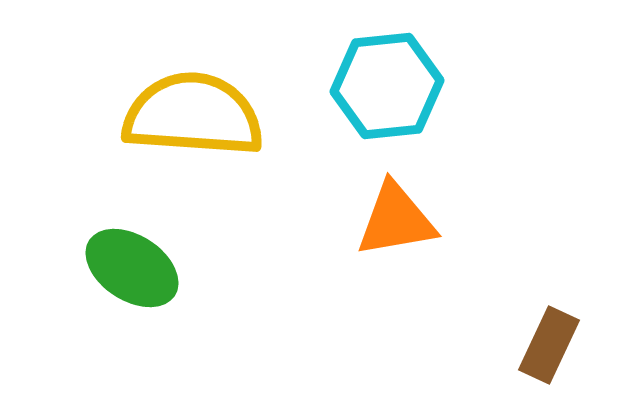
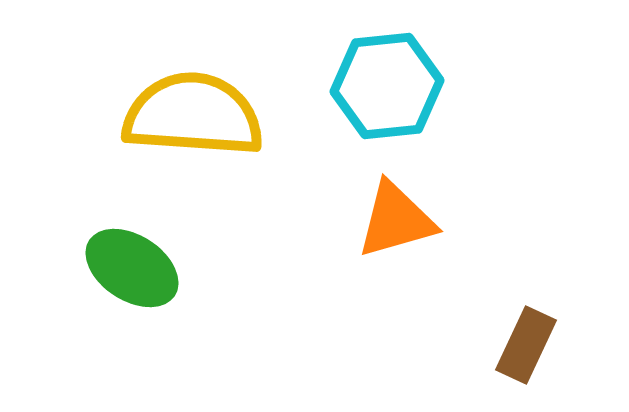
orange triangle: rotated 6 degrees counterclockwise
brown rectangle: moved 23 px left
